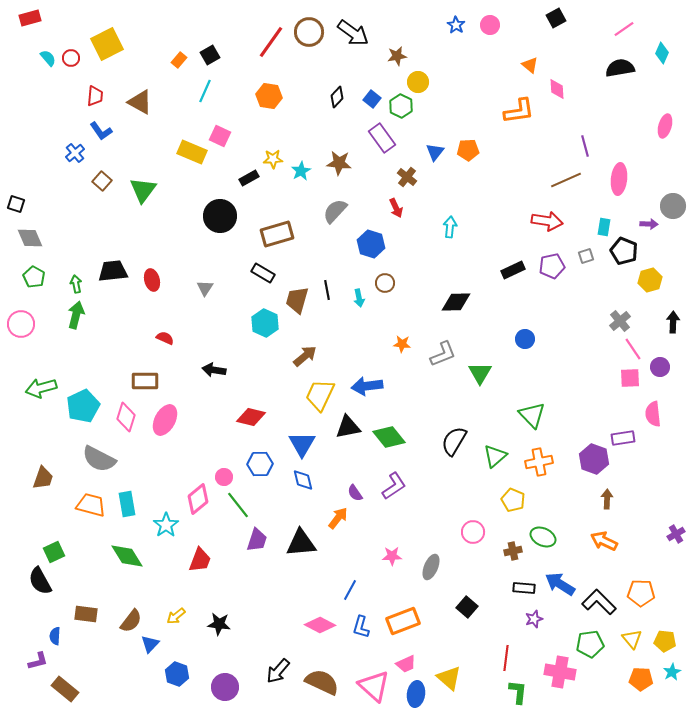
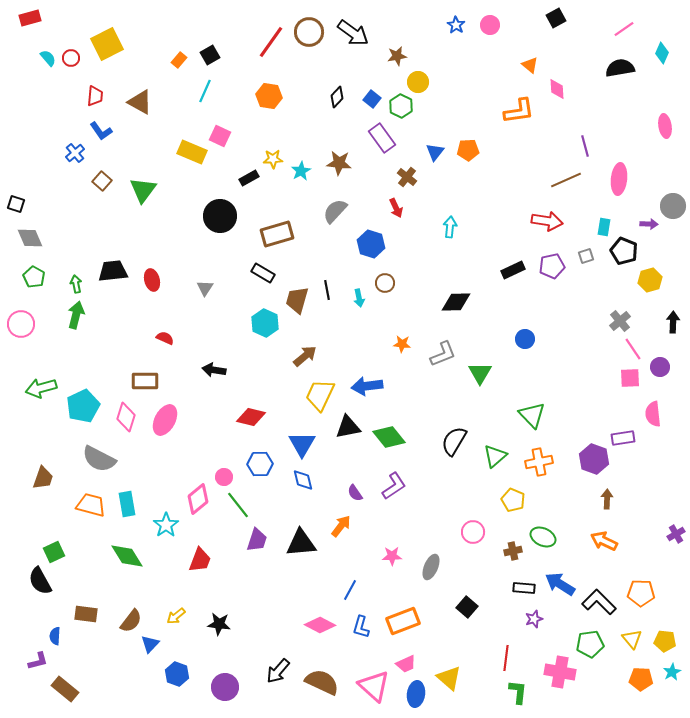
pink ellipse at (665, 126): rotated 25 degrees counterclockwise
orange arrow at (338, 518): moved 3 px right, 8 px down
